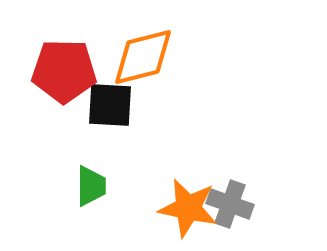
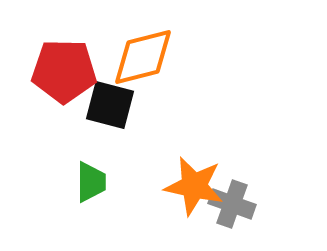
black square: rotated 12 degrees clockwise
green trapezoid: moved 4 px up
gray cross: moved 2 px right
orange star: moved 6 px right, 22 px up
